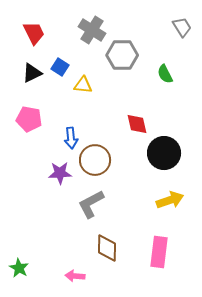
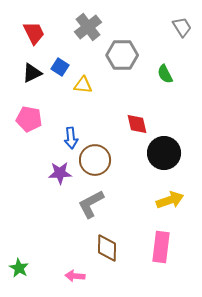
gray cross: moved 4 px left, 3 px up; rotated 20 degrees clockwise
pink rectangle: moved 2 px right, 5 px up
